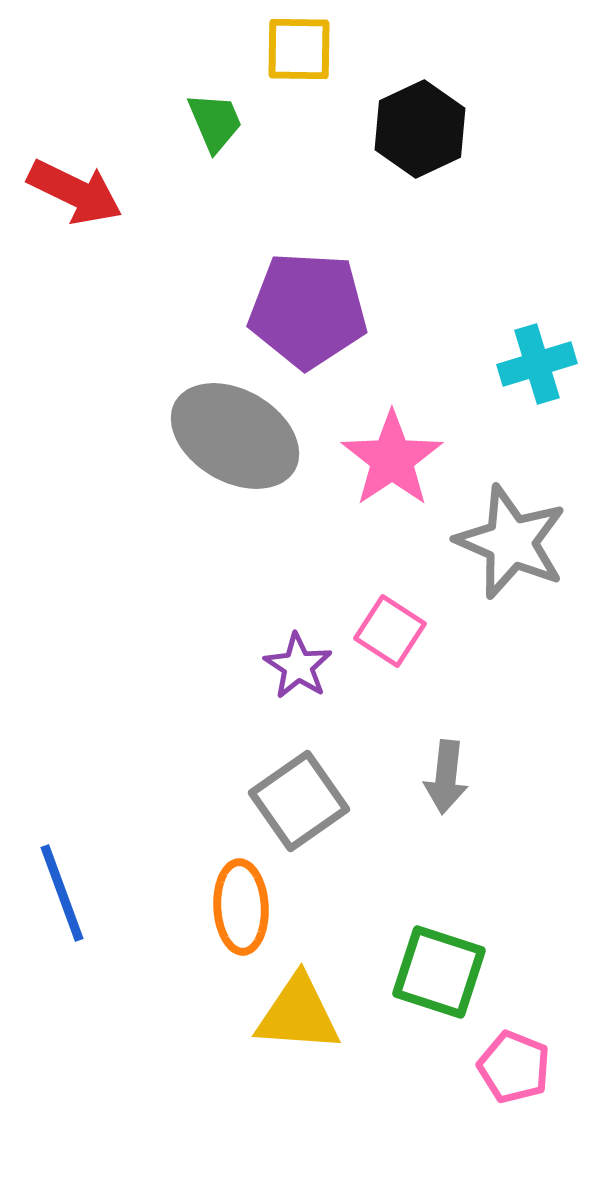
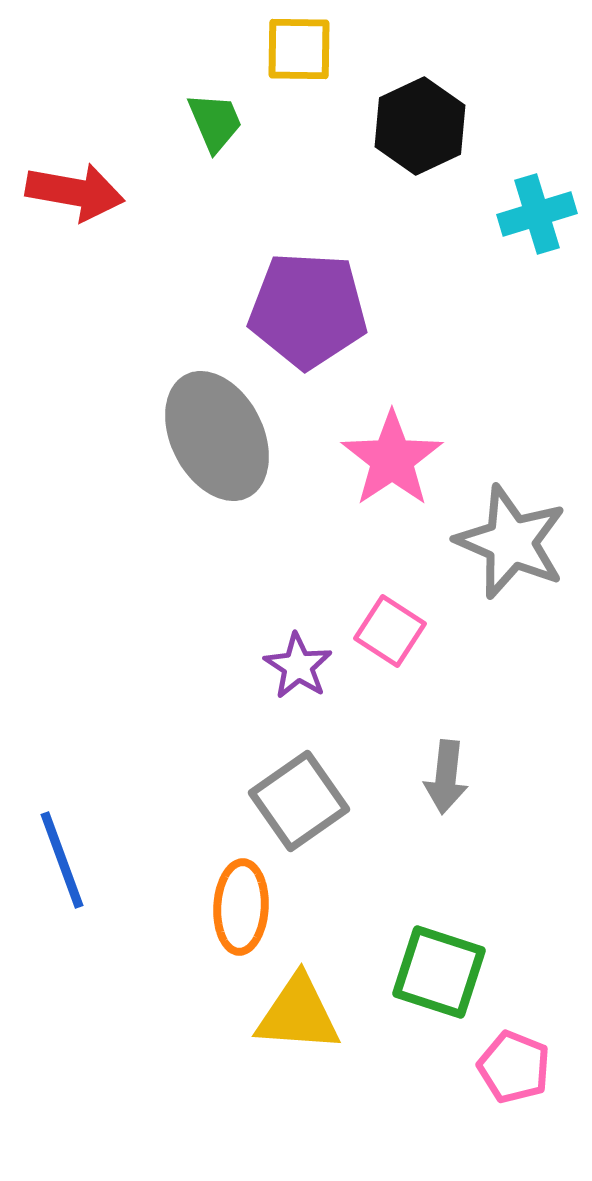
black hexagon: moved 3 px up
red arrow: rotated 16 degrees counterclockwise
cyan cross: moved 150 px up
gray ellipse: moved 18 px left; rotated 33 degrees clockwise
blue line: moved 33 px up
orange ellipse: rotated 6 degrees clockwise
